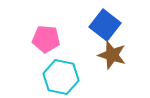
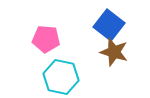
blue square: moved 4 px right
brown star: moved 2 px right, 3 px up
